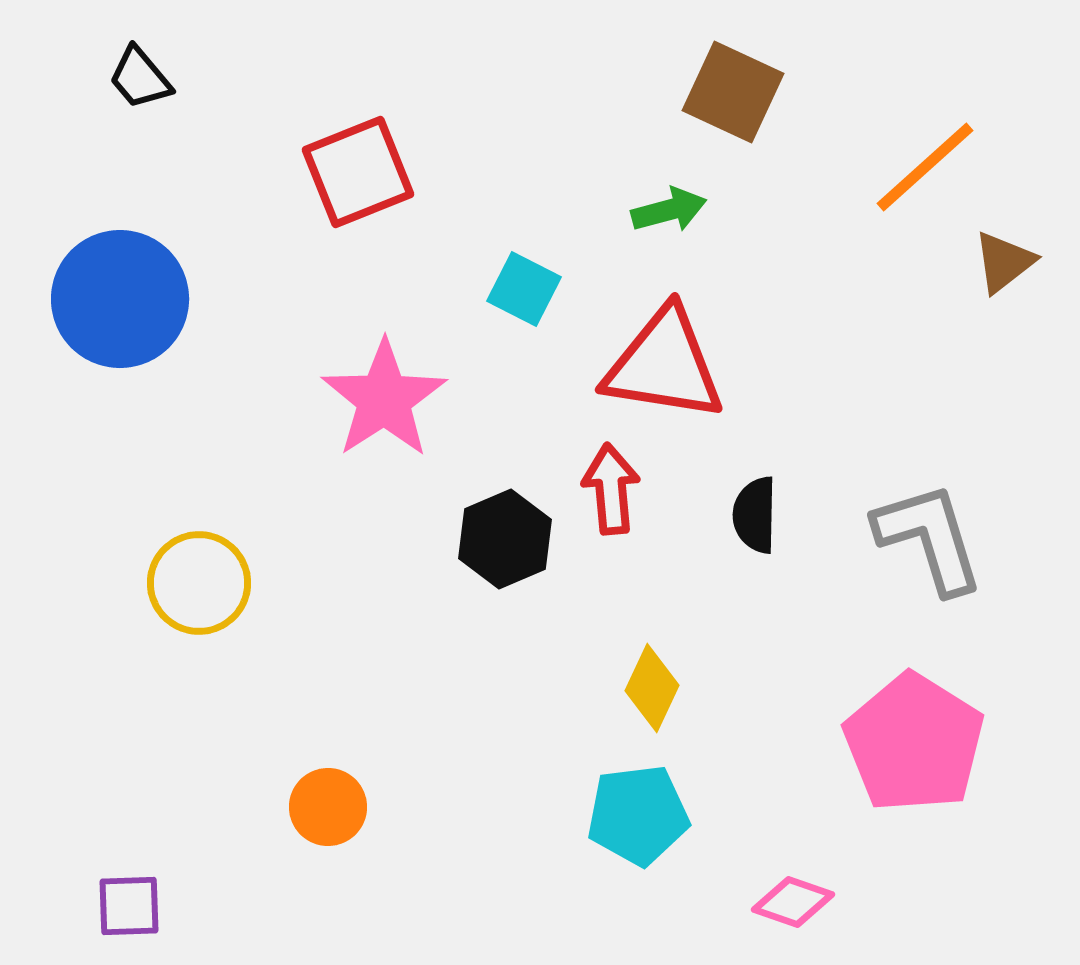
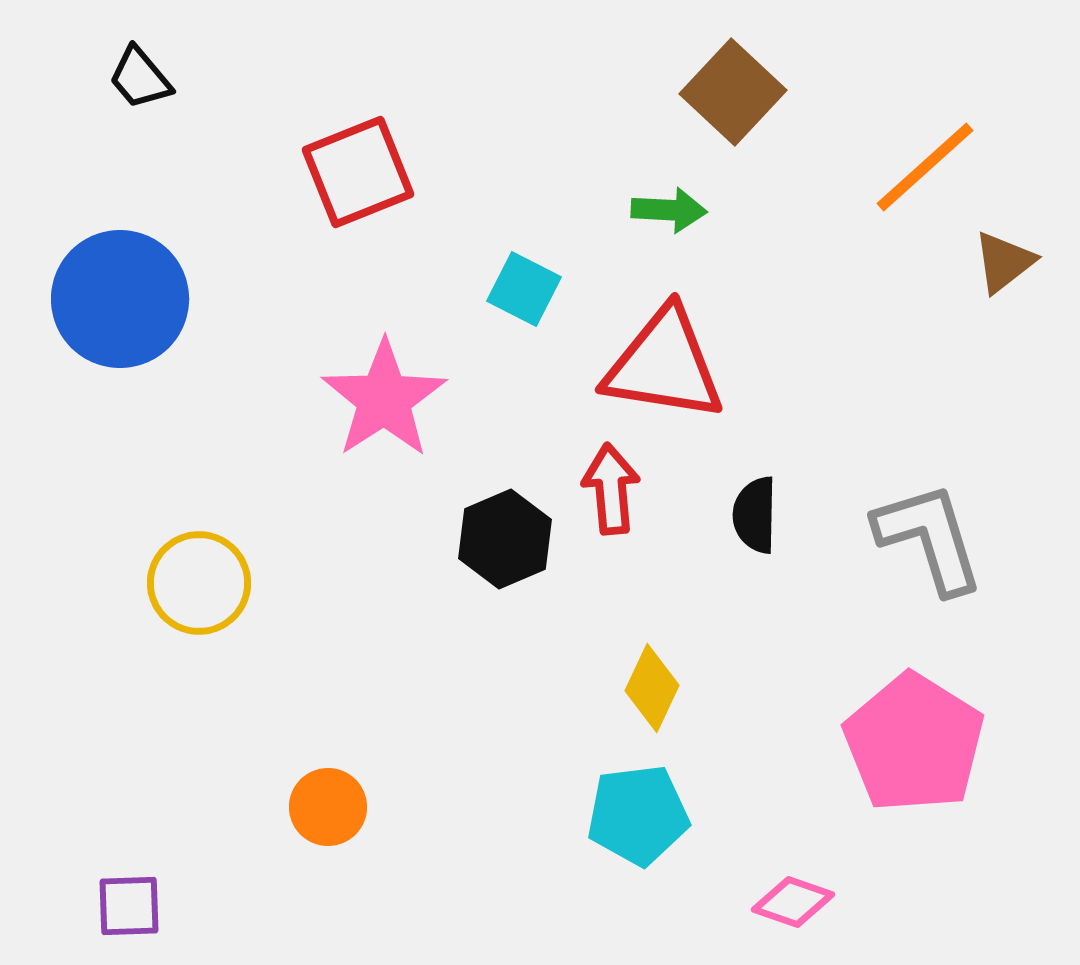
brown square: rotated 18 degrees clockwise
green arrow: rotated 18 degrees clockwise
